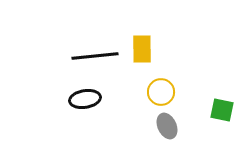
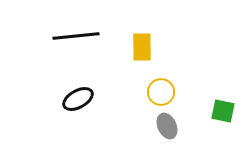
yellow rectangle: moved 2 px up
black line: moved 19 px left, 20 px up
black ellipse: moved 7 px left; rotated 20 degrees counterclockwise
green square: moved 1 px right, 1 px down
